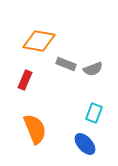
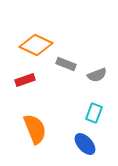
orange diamond: moved 3 px left, 4 px down; rotated 16 degrees clockwise
gray semicircle: moved 4 px right, 6 px down
red rectangle: rotated 48 degrees clockwise
